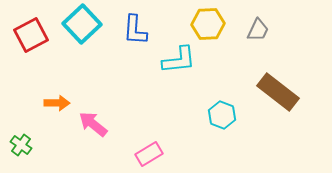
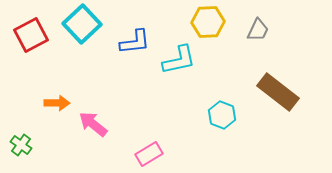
yellow hexagon: moved 2 px up
blue L-shape: moved 12 px down; rotated 100 degrees counterclockwise
cyan L-shape: rotated 6 degrees counterclockwise
